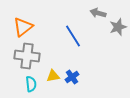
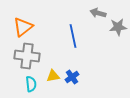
gray star: rotated 12 degrees clockwise
blue line: rotated 20 degrees clockwise
